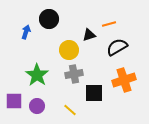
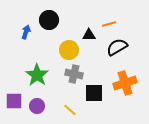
black circle: moved 1 px down
black triangle: rotated 16 degrees clockwise
gray cross: rotated 24 degrees clockwise
orange cross: moved 1 px right, 3 px down
